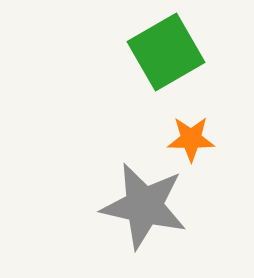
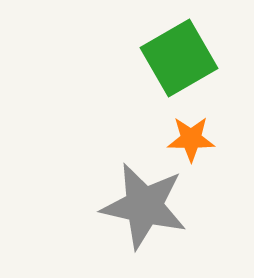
green square: moved 13 px right, 6 px down
